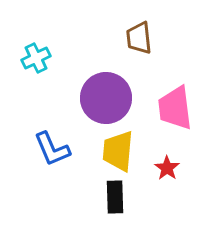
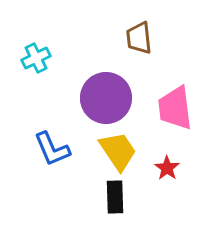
yellow trapezoid: rotated 141 degrees clockwise
